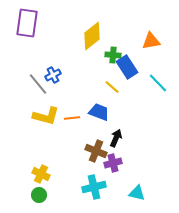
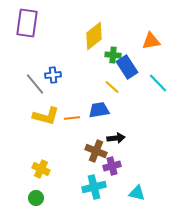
yellow diamond: moved 2 px right
blue cross: rotated 21 degrees clockwise
gray line: moved 3 px left
blue trapezoid: moved 2 px up; rotated 30 degrees counterclockwise
black arrow: rotated 60 degrees clockwise
purple cross: moved 1 px left, 3 px down
yellow cross: moved 5 px up
green circle: moved 3 px left, 3 px down
